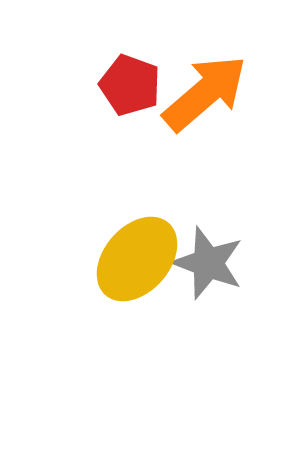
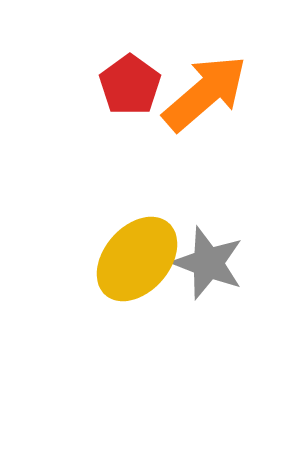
red pentagon: rotated 16 degrees clockwise
